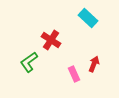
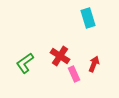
cyan rectangle: rotated 30 degrees clockwise
red cross: moved 9 px right, 16 px down
green L-shape: moved 4 px left, 1 px down
